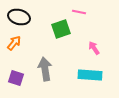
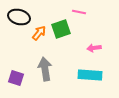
orange arrow: moved 25 px right, 10 px up
pink arrow: rotated 64 degrees counterclockwise
